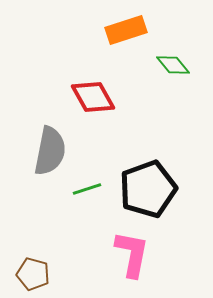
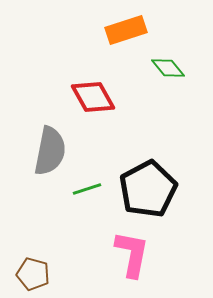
green diamond: moved 5 px left, 3 px down
black pentagon: rotated 8 degrees counterclockwise
